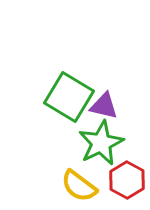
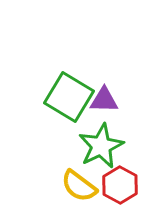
purple triangle: moved 6 px up; rotated 12 degrees counterclockwise
green star: moved 3 px down
red hexagon: moved 7 px left, 5 px down
